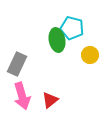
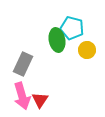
yellow circle: moved 3 px left, 5 px up
gray rectangle: moved 6 px right
red triangle: moved 10 px left; rotated 18 degrees counterclockwise
